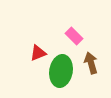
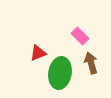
pink rectangle: moved 6 px right
green ellipse: moved 1 px left, 2 px down
